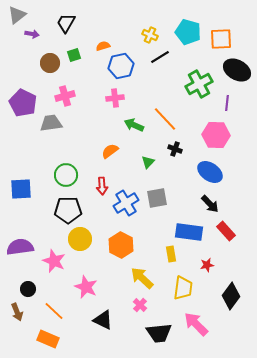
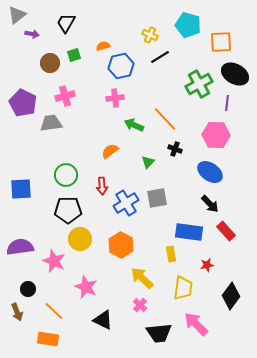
cyan pentagon at (188, 32): moved 7 px up
orange square at (221, 39): moved 3 px down
black ellipse at (237, 70): moved 2 px left, 4 px down
orange rectangle at (48, 339): rotated 15 degrees counterclockwise
